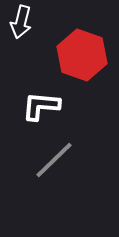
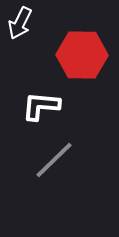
white arrow: moved 1 px left, 1 px down; rotated 12 degrees clockwise
red hexagon: rotated 18 degrees counterclockwise
